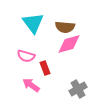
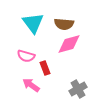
brown semicircle: moved 1 px left, 3 px up
